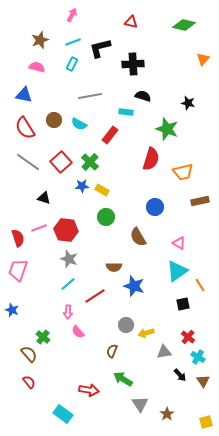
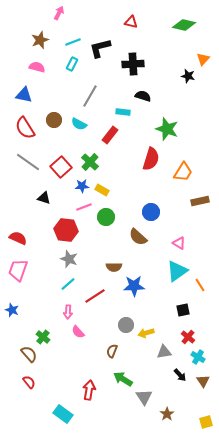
pink arrow at (72, 15): moved 13 px left, 2 px up
gray line at (90, 96): rotated 50 degrees counterclockwise
black star at (188, 103): moved 27 px up
cyan rectangle at (126, 112): moved 3 px left
red square at (61, 162): moved 5 px down
orange trapezoid at (183, 172): rotated 45 degrees counterclockwise
blue circle at (155, 207): moved 4 px left, 5 px down
pink line at (39, 228): moved 45 px right, 21 px up
brown semicircle at (138, 237): rotated 18 degrees counterclockwise
red semicircle at (18, 238): rotated 48 degrees counterclockwise
blue star at (134, 286): rotated 20 degrees counterclockwise
black square at (183, 304): moved 6 px down
red arrow at (89, 390): rotated 90 degrees counterclockwise
gray triangle at (140, 404): moved 4 px right, 7 px up
